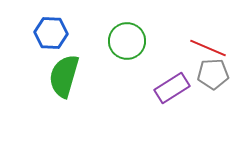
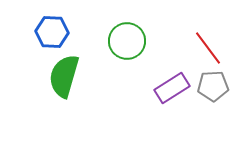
blue hexagon: moved 1 px right, 1 px up
red line: rotated 30 degrees clockwise
gray pentagon: moved 12 px down
